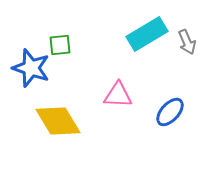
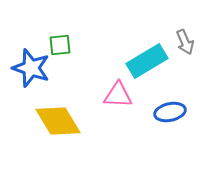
cyan rectangle: moved 27 px down
gray arrow: moved 2 px left
blue ellipse: rotated 36 degrees clockwise
